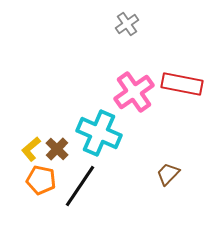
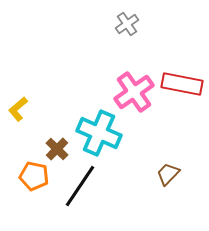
yellow L-shape: moved 13 px left, 40 px up
orange pentagon: moved 7 px left, 4 px up
